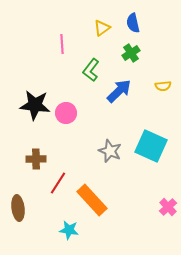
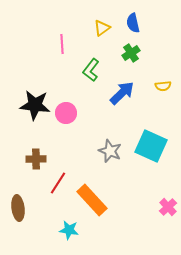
blue arrow: moved 3 px right, 2 px down
